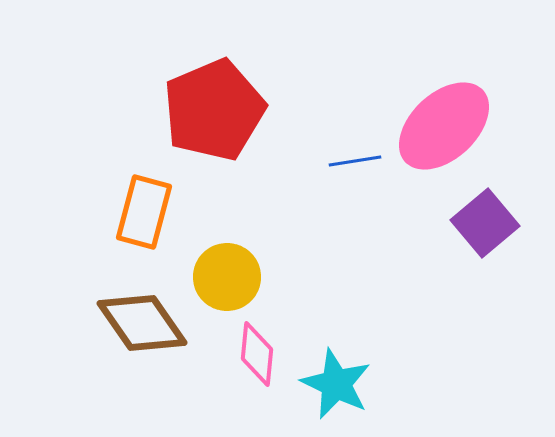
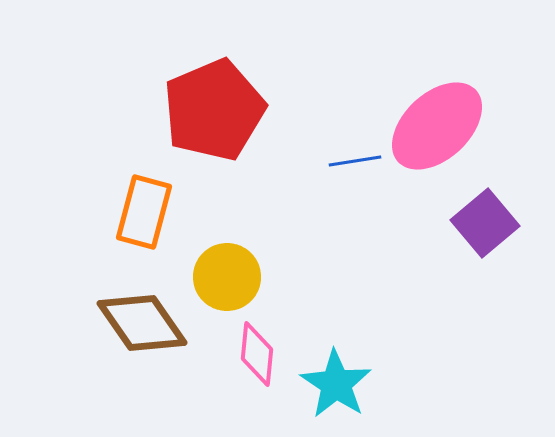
pink ellipse: moved 7 px left
cyan star: rotated 8 degrees clockwise
